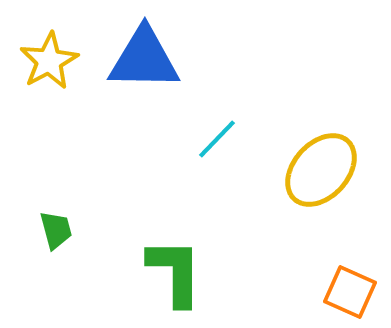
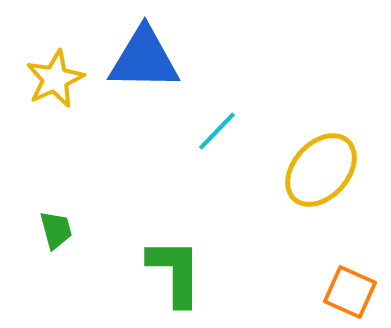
yellow star: moved 6 px right, 18 px down; rotated 4 degrees clockwise
cyan line: moved 8 px up
